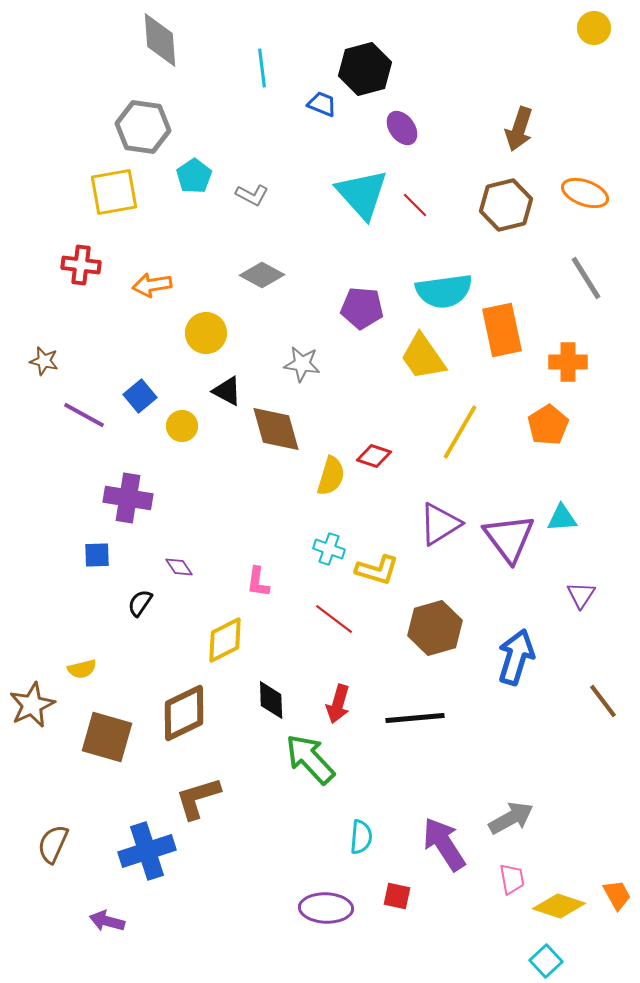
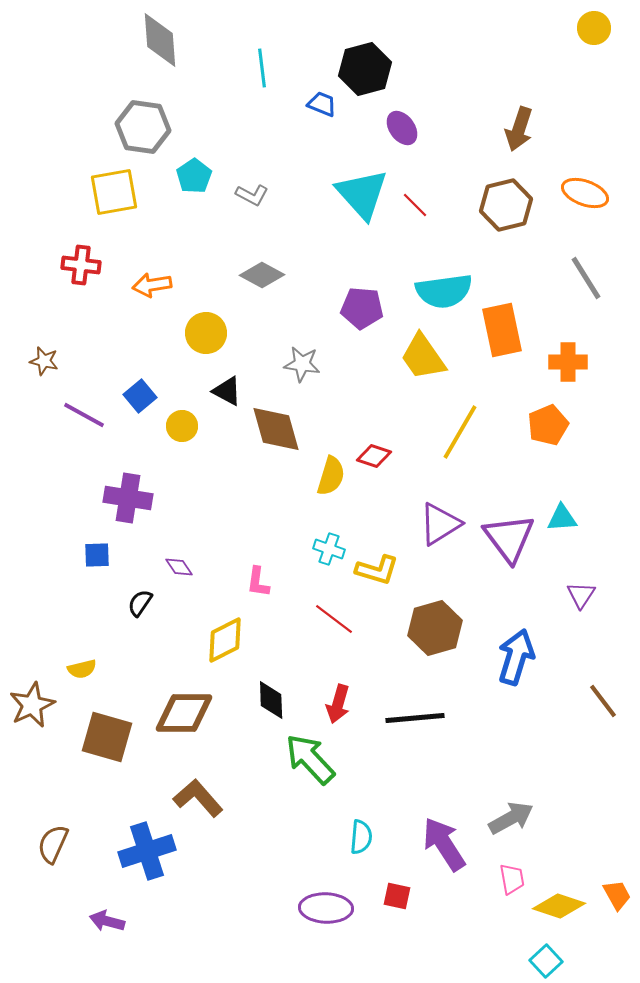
orange pentagon at (548, 425): rotated 9 degrees clockwise
brown diamond at (184, 713): rotated 26 degrees clockwise
brown L-shape at (198, 798): rotated 66 degrees clockwise
